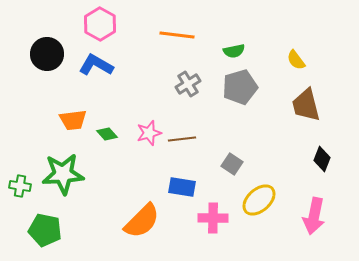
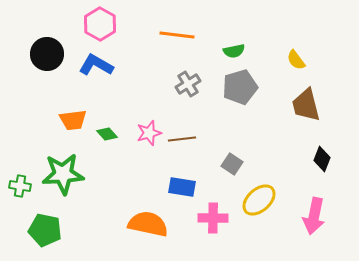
orange semicircle: moved 6 px right, 3 px down; rotated 123 degrees counterclockwise
